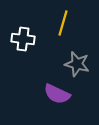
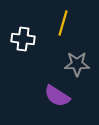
gray star: rotated 15 degrees counterclockwise
purple semicircle: moved 2 px down; rotated 8 degrees clockwise
